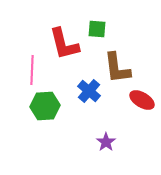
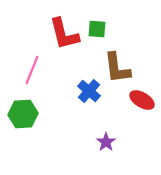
red L-shape: moved 10 px up
pink line: rotated 20 degrees clockwise
green hexagon: moved 22 px left, 8 px down
